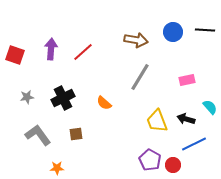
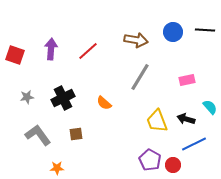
red line: moved 5 px right, 1 px up
